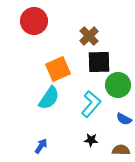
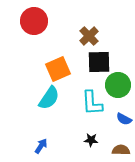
cyan L-shape: moved 1 px right, 1 px up; rotated 136 degrees clockwise
